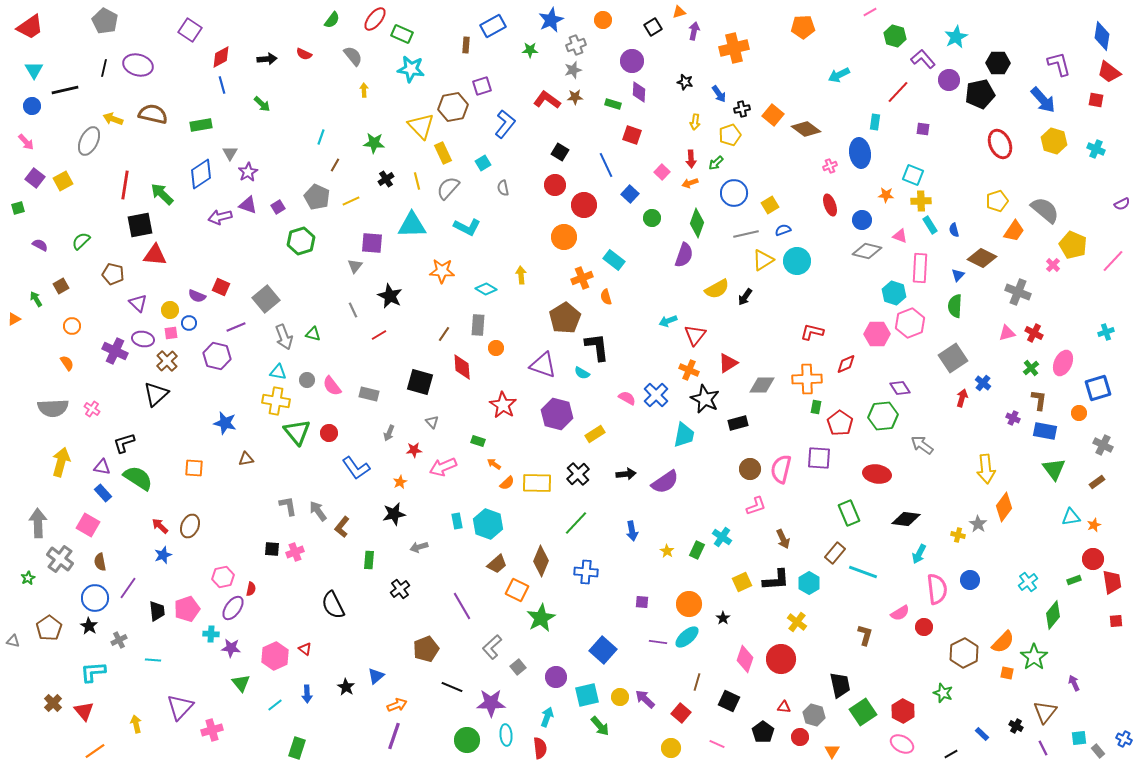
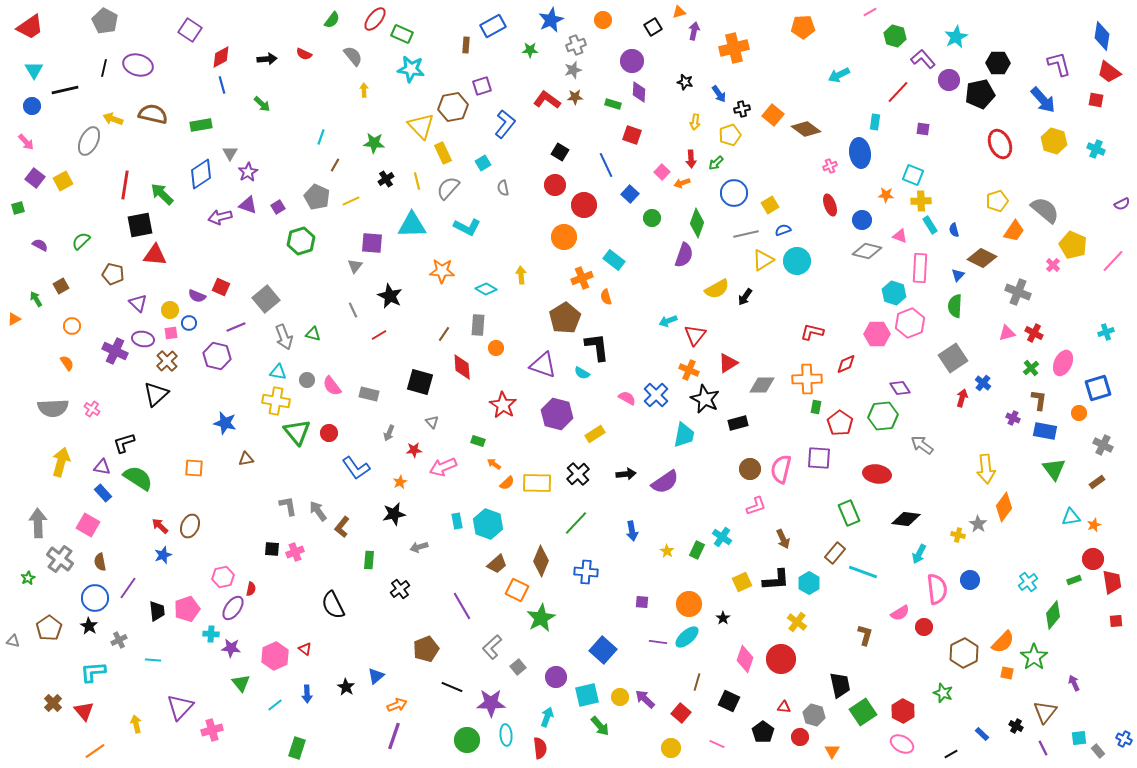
orange arrow at (690, 183): moved 8 px left
